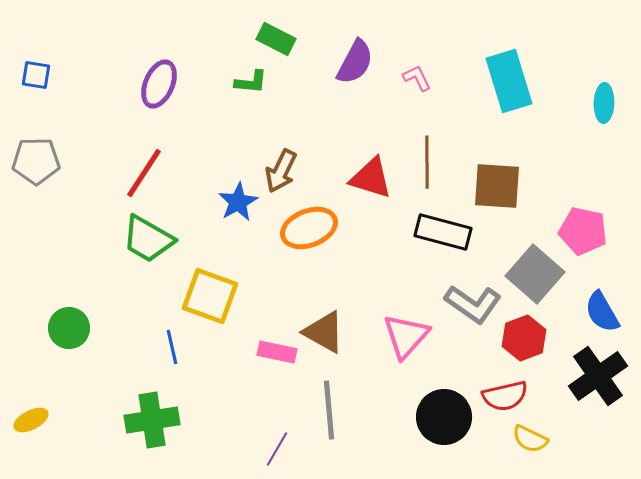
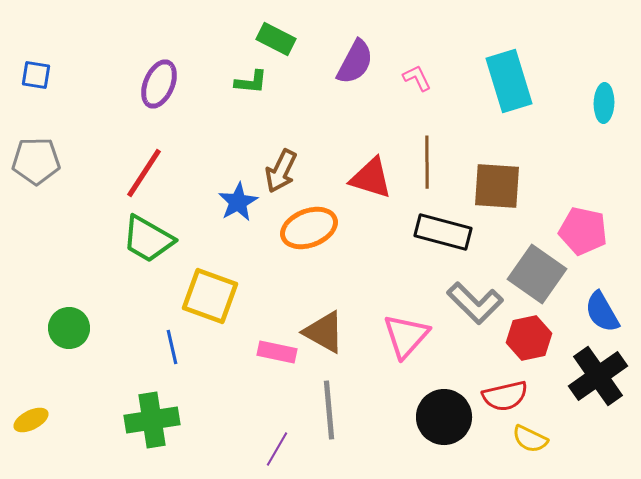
gray square: moved 2 px right; rotated 6 degrees counterclockwise
gray L-shape: moved 2 px right, 1 px up; rotated 10 degrees clockwise
red hexagon: moved 5 px right; rotated 9 degrees clockwise
